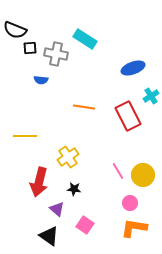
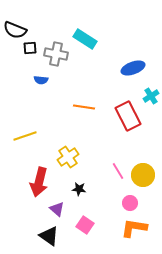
yellow line: rotated 20 degrees counterclockwise
black star: moved 5 px right
